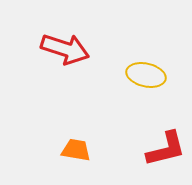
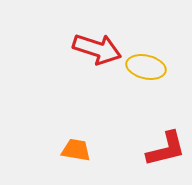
red arrow: moved 32 px right
yellow ellipse: moved 8 px up
